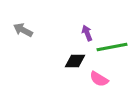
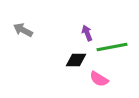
black diamond: moved 1 px right, 1 px up
